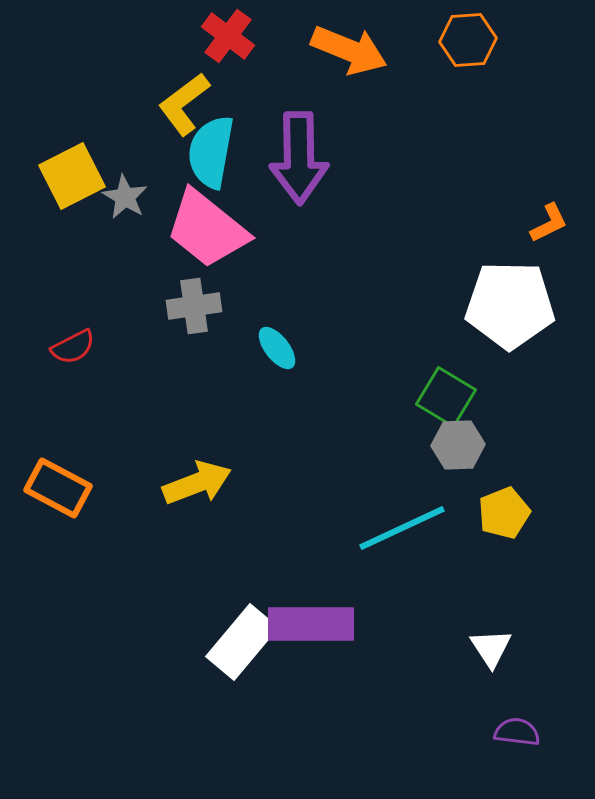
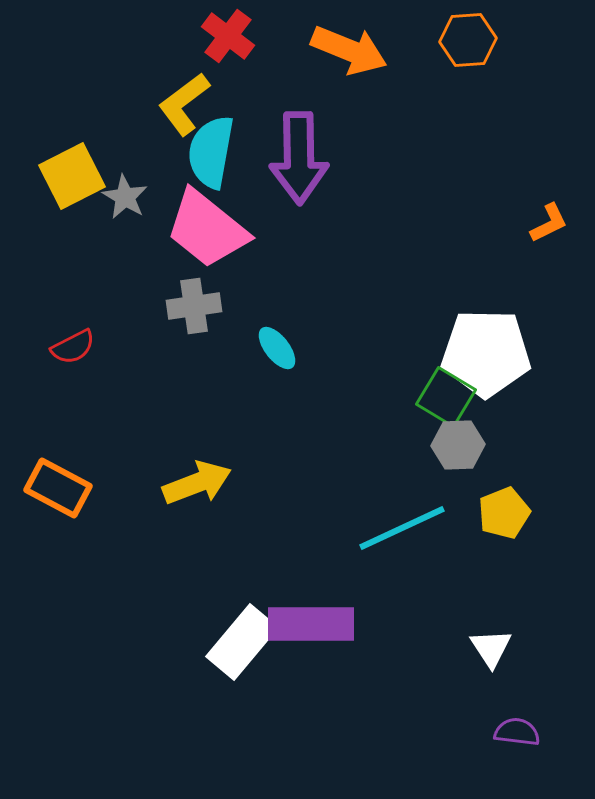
white pentagon: moved 24 px left, 48 px down
